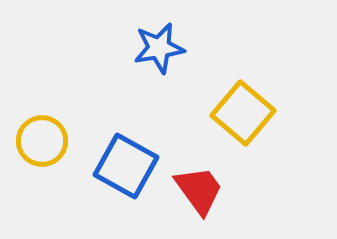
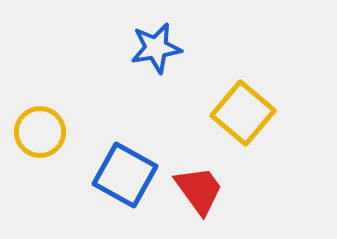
blue star: moved 3 px left
yellow circle: moved 2 px left, 9 px up
blue square: moved 1 px left, 9 px down
